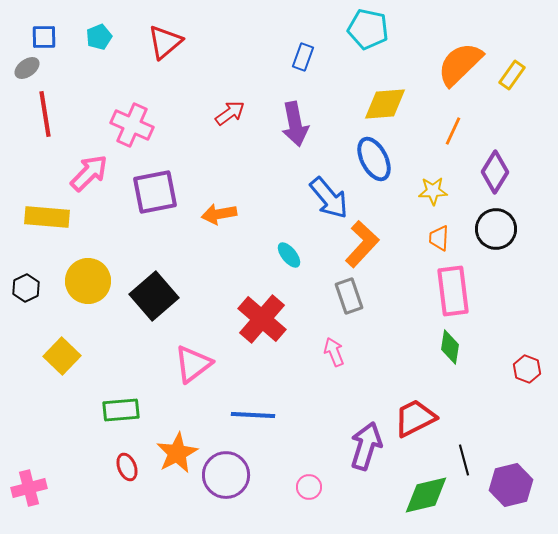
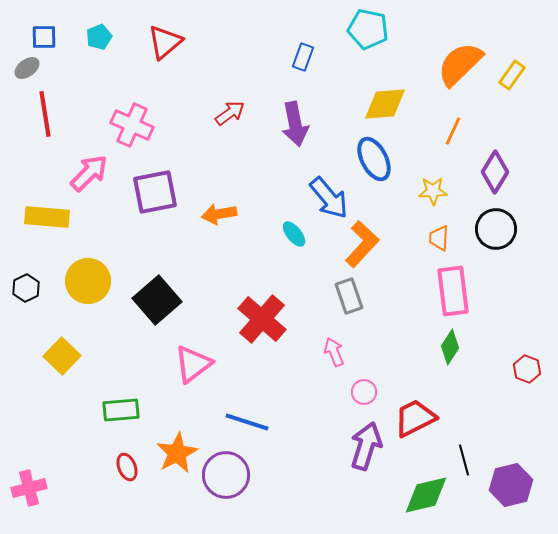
cyan ellipse at (289, 255): moved 5 px right, 21 px up
black square at (154, 296): moved 3 px right, 4 px down
green diamond at (450, 347): rotated 24 degrees clockwise
blue line at (253, 415): moved 6 px left, 7 px down; rotated 15 degrees clockwise
pink circle at (309, 487): moved 55 px right, 95 px up
